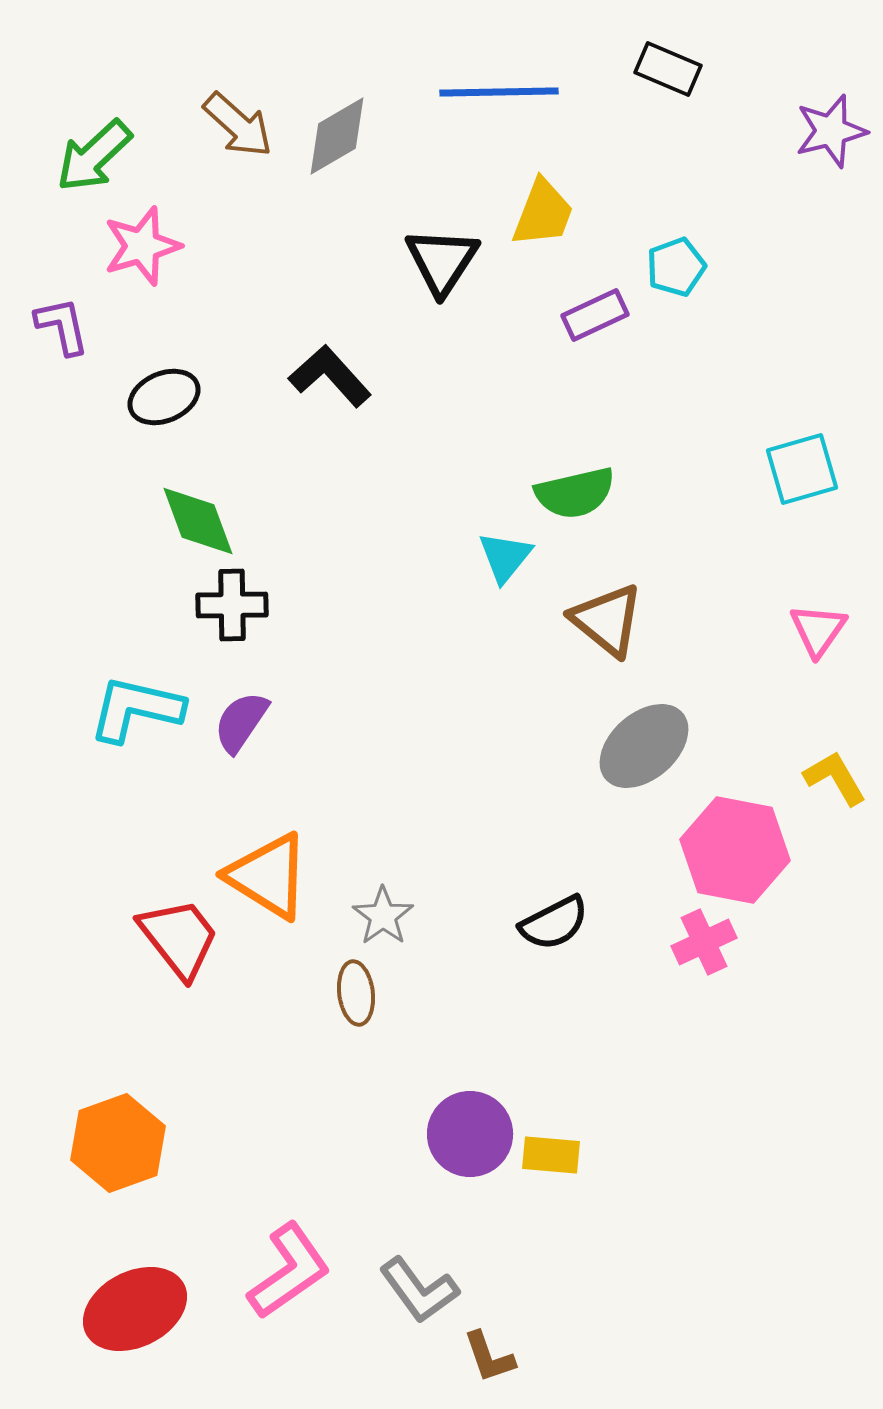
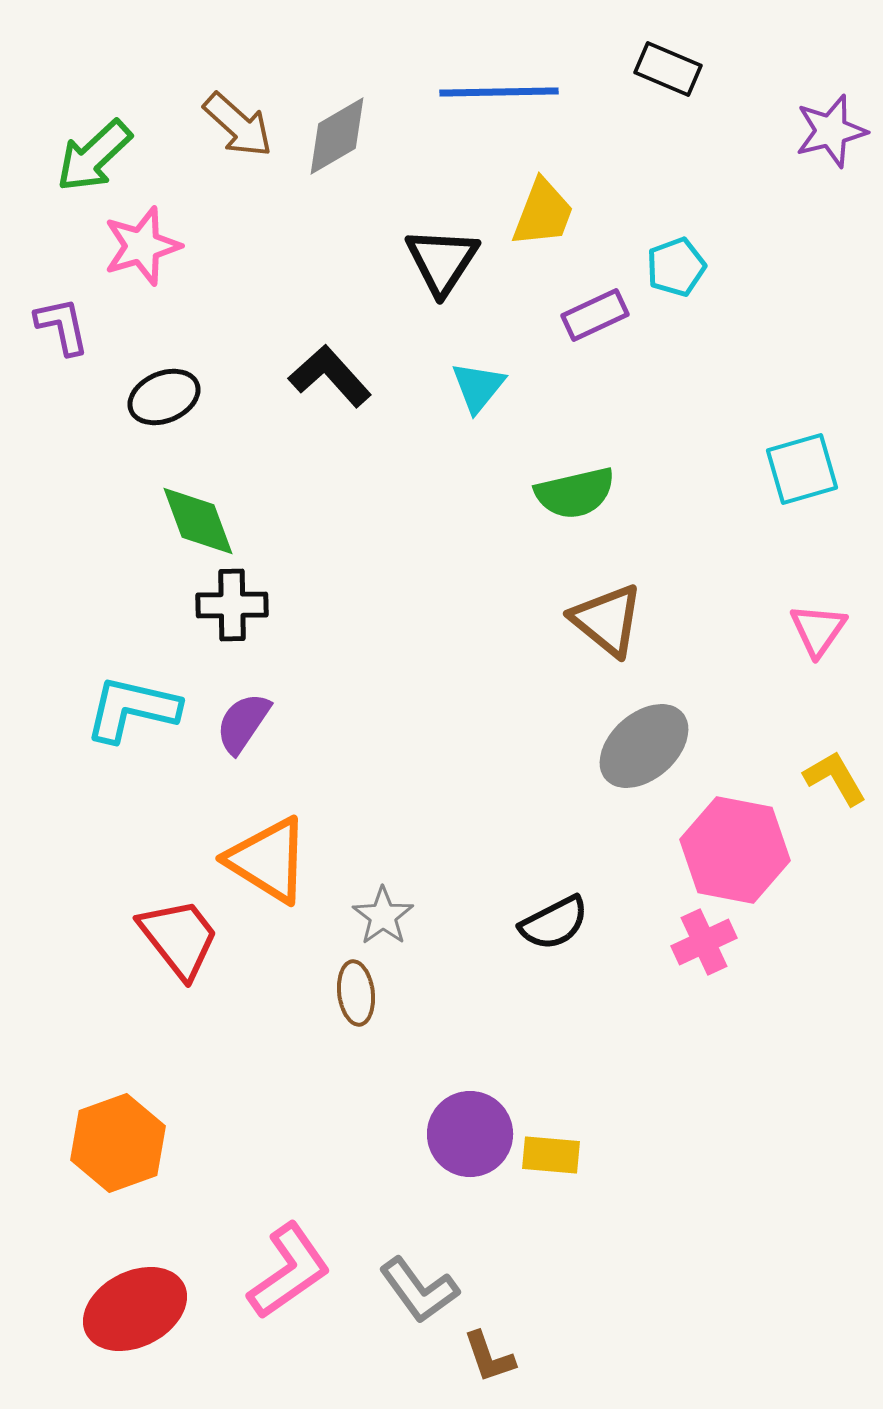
cyan triangle: moved 27 px left, 170 px up
cyan L-shape: moved 4 px left
purple semicircle: moved 2 px right, 1 px down
orange triangle: moved 16 px up
